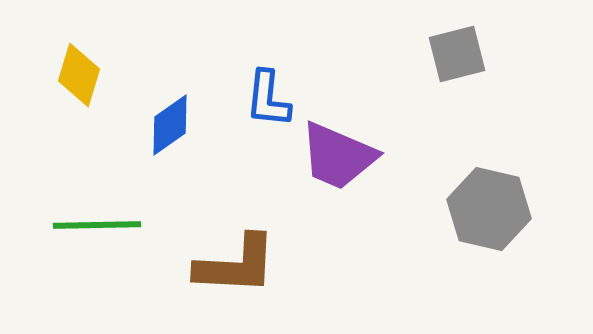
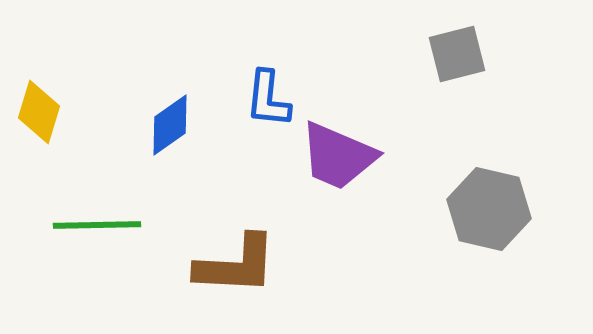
yellow diamond: moved 40 px left, 37 px down
